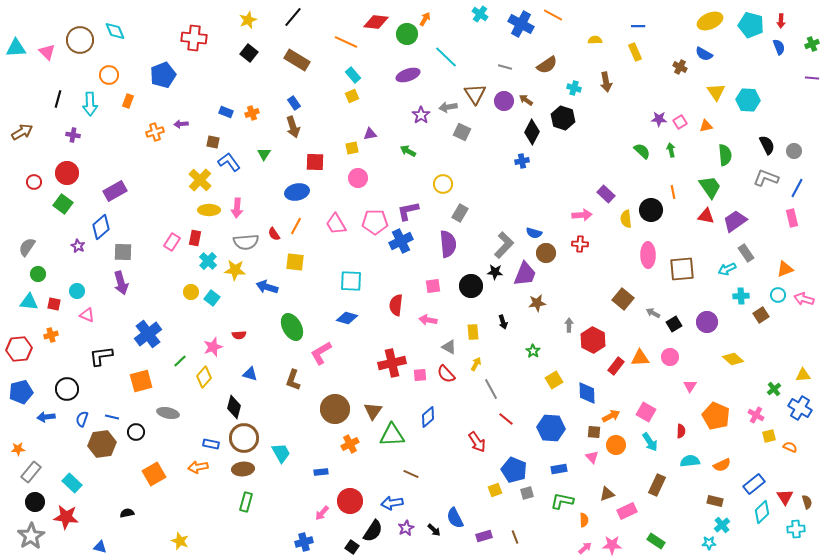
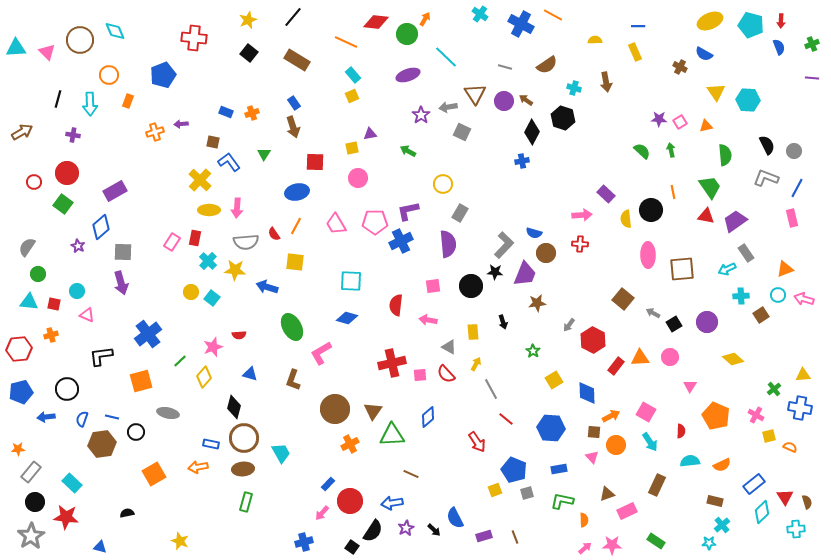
gray arrow at (569, 325): rotated 144 degrees counterclockwise
blue cross at (800, 408): rotated 20 degrees counterclockwise
blue rectangle at (321, 472): moved 7 px right, 12 px down; rotated 40 degrees counterclockwise
